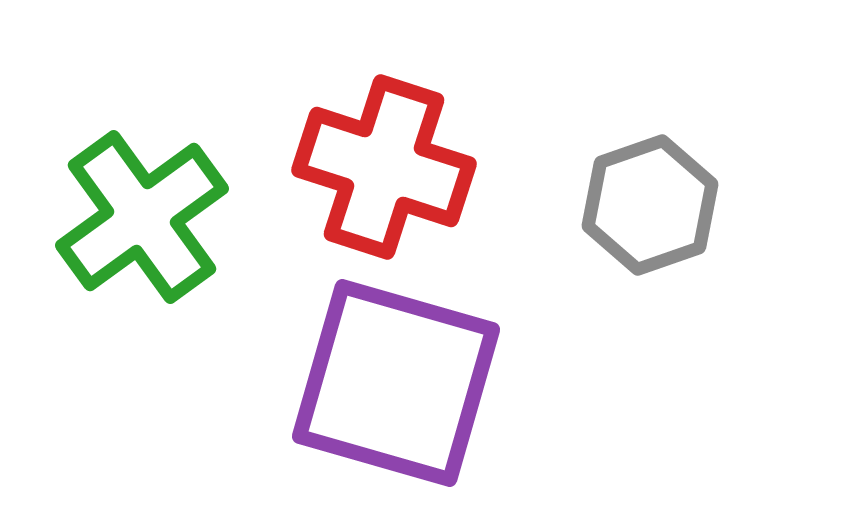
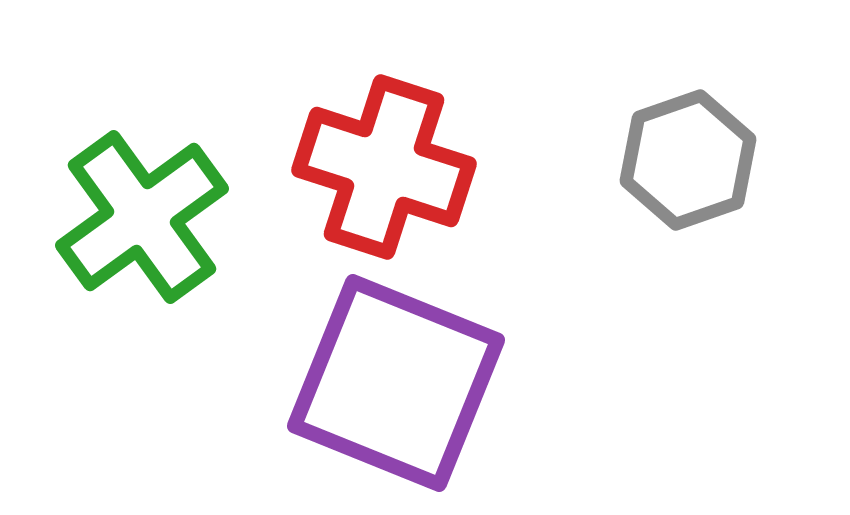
gray hexagon: moved 38 px right, 45 px up
purple square: rotated 6 degrees clockwise
